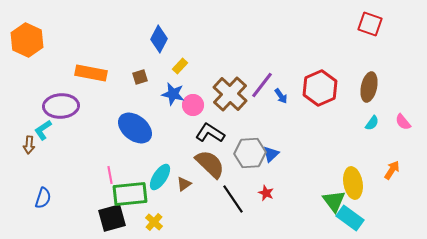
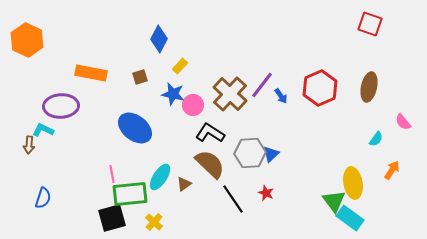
cyan semicircle: moved 4 px right, 16 px down
cyan L-shape: rotated 60 degrees clockwise
pink line: moved 2 px right, 1 px up
